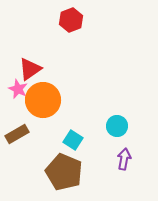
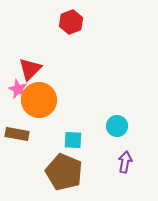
red hexagon: moved 2 px down
red triangle: rotated 10 degrees counterclockwise
orange circle: moved 4 px left
brown rectangle: rotated 40 degrees clockwise
cyan square: rotated 30 degrees counterclockwise
purple arrow: moved 1 px right, 3 px down
